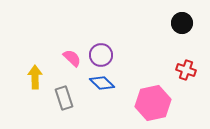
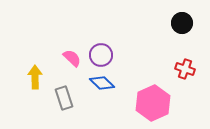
red cross: moved 1 px left, 1 px up
pink hexagon: rotated 12 degrees counterclockwise
